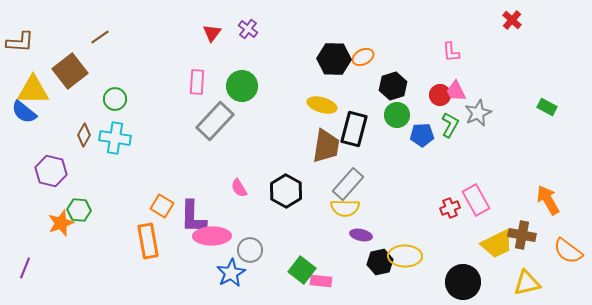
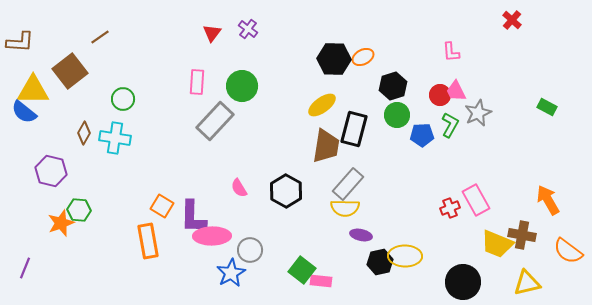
green circle at (115, 99): moved 8 px right
yellow ellipse at (322, 105): rotated 52 degrees counterclockwise
brown diamond at (84, 135): moved 2 px up
yellow trapezoid at (497, 244): rotated 48 degrees clockwise
